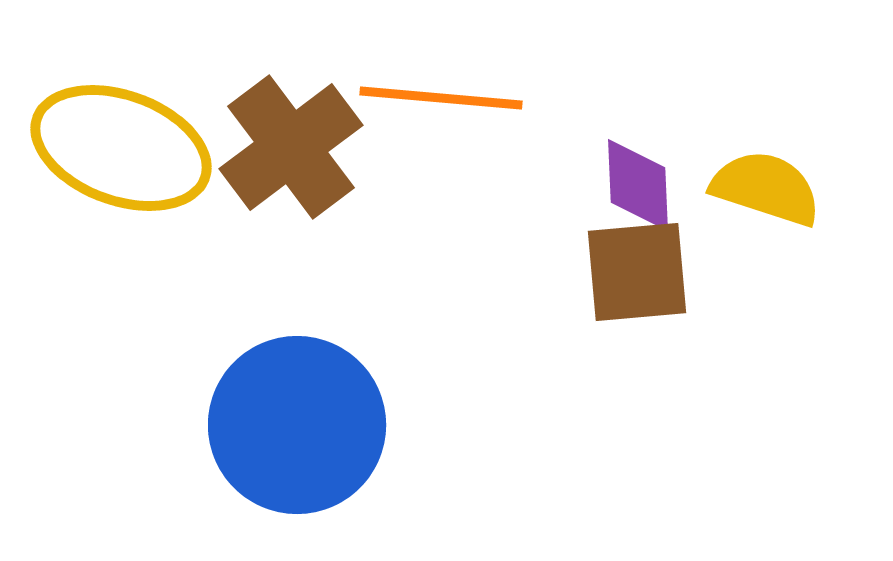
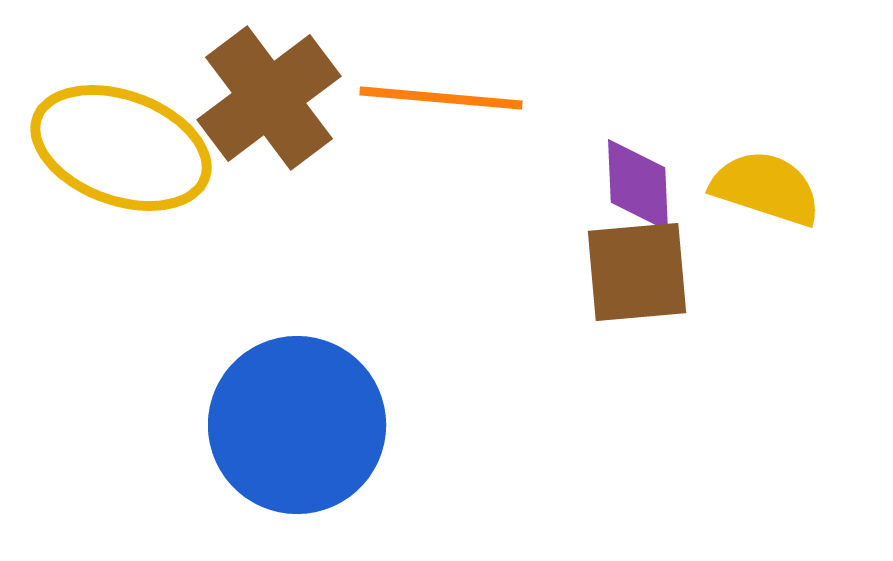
brown cross: moved 22 px left, 49 px up
